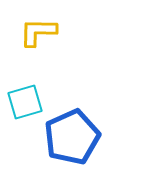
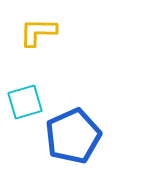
blue pentagon: moved 1 px right, 1 px up
